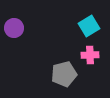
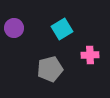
cyan square: moved 27 px left, 3 px down
gray pentagon: moved 14 px left, 5 px up
